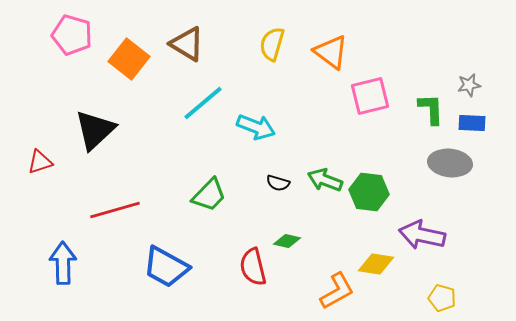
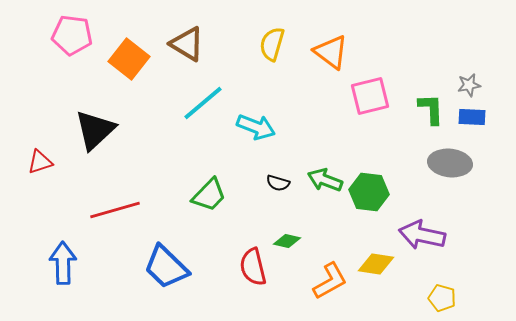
pink pentagon: rotated 9 degrees counterclockwise
blue rectangle: moved 6 px up
blue trapezoid: rotated 15 degrees clockwise
orange L-shape: moved 7 px left, 10 px up
